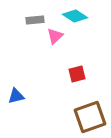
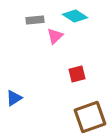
blue triangle: moved 2 px left, 2 px down; rotated 18 degrees counterclockwise
